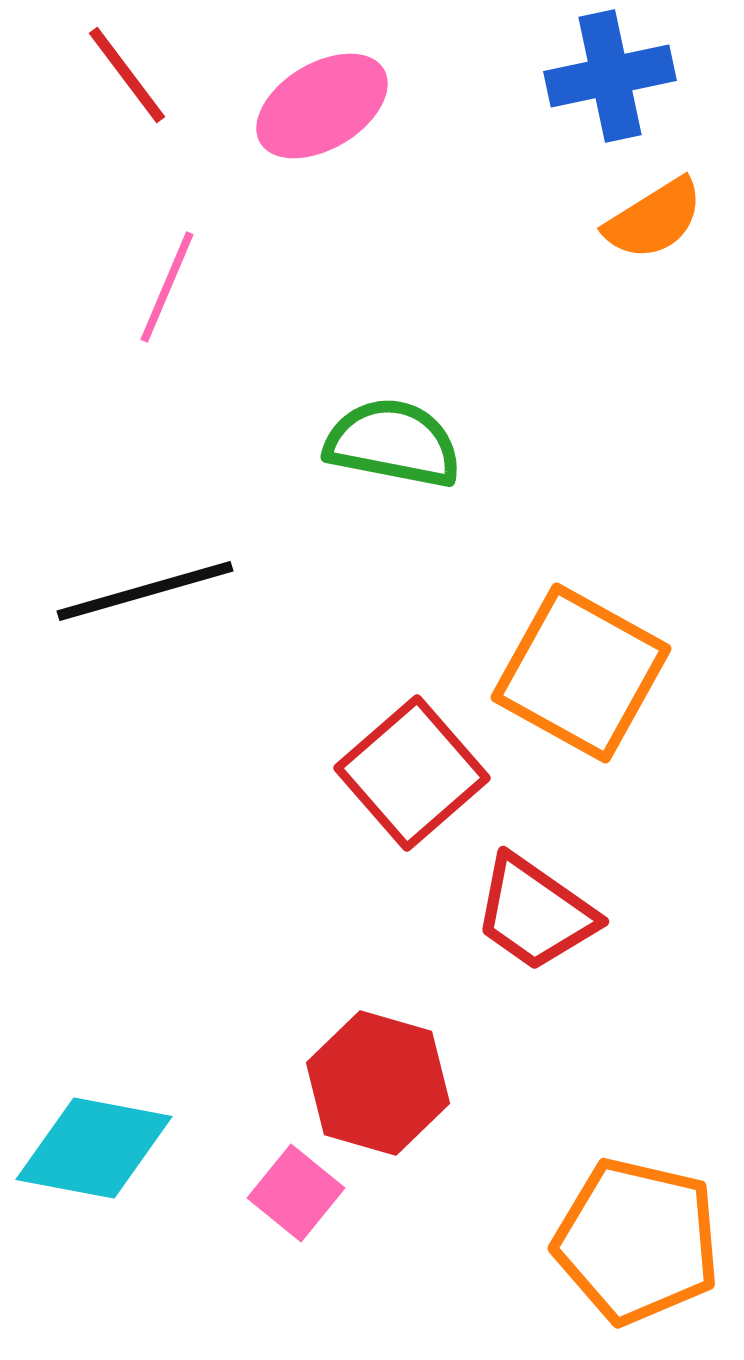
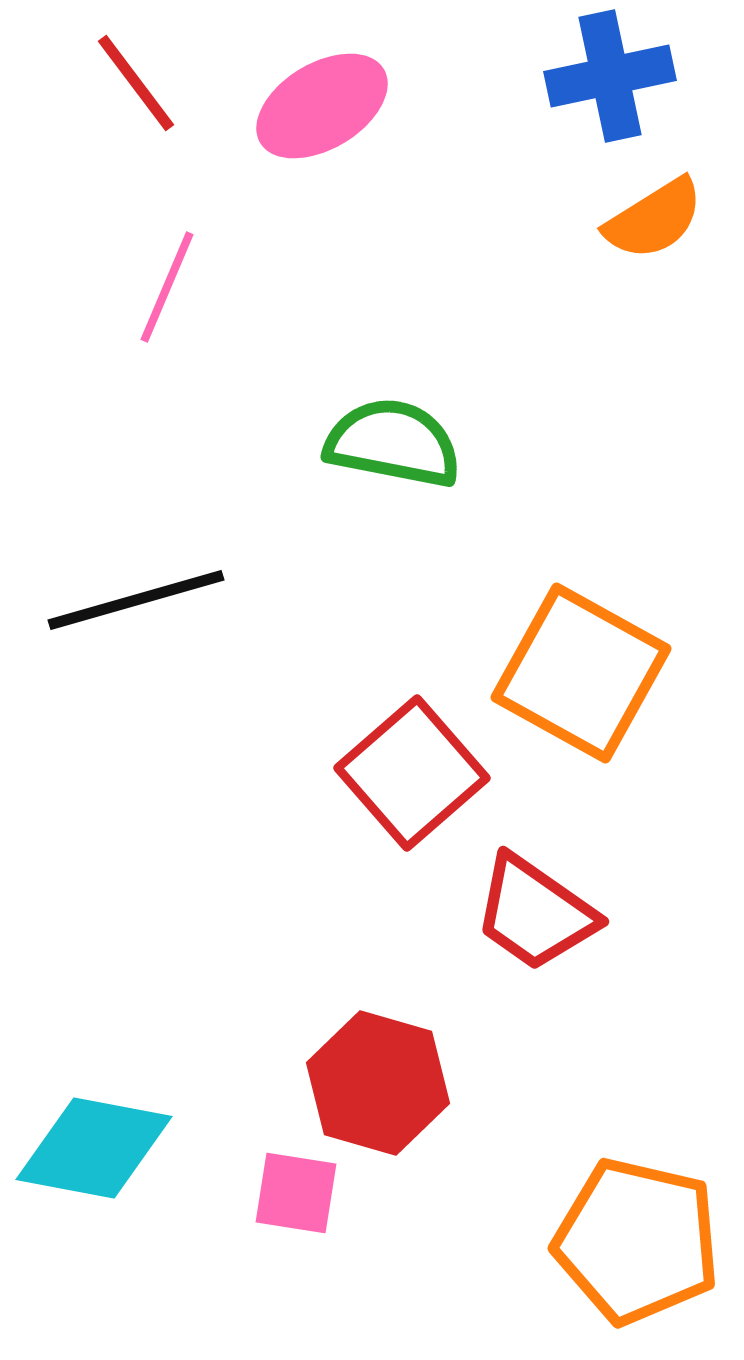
red line: moved 9 px right, 8 px down
black line: moved 9 px left, 9 px down
pink square: rotated 30 degrees counterclockwise
